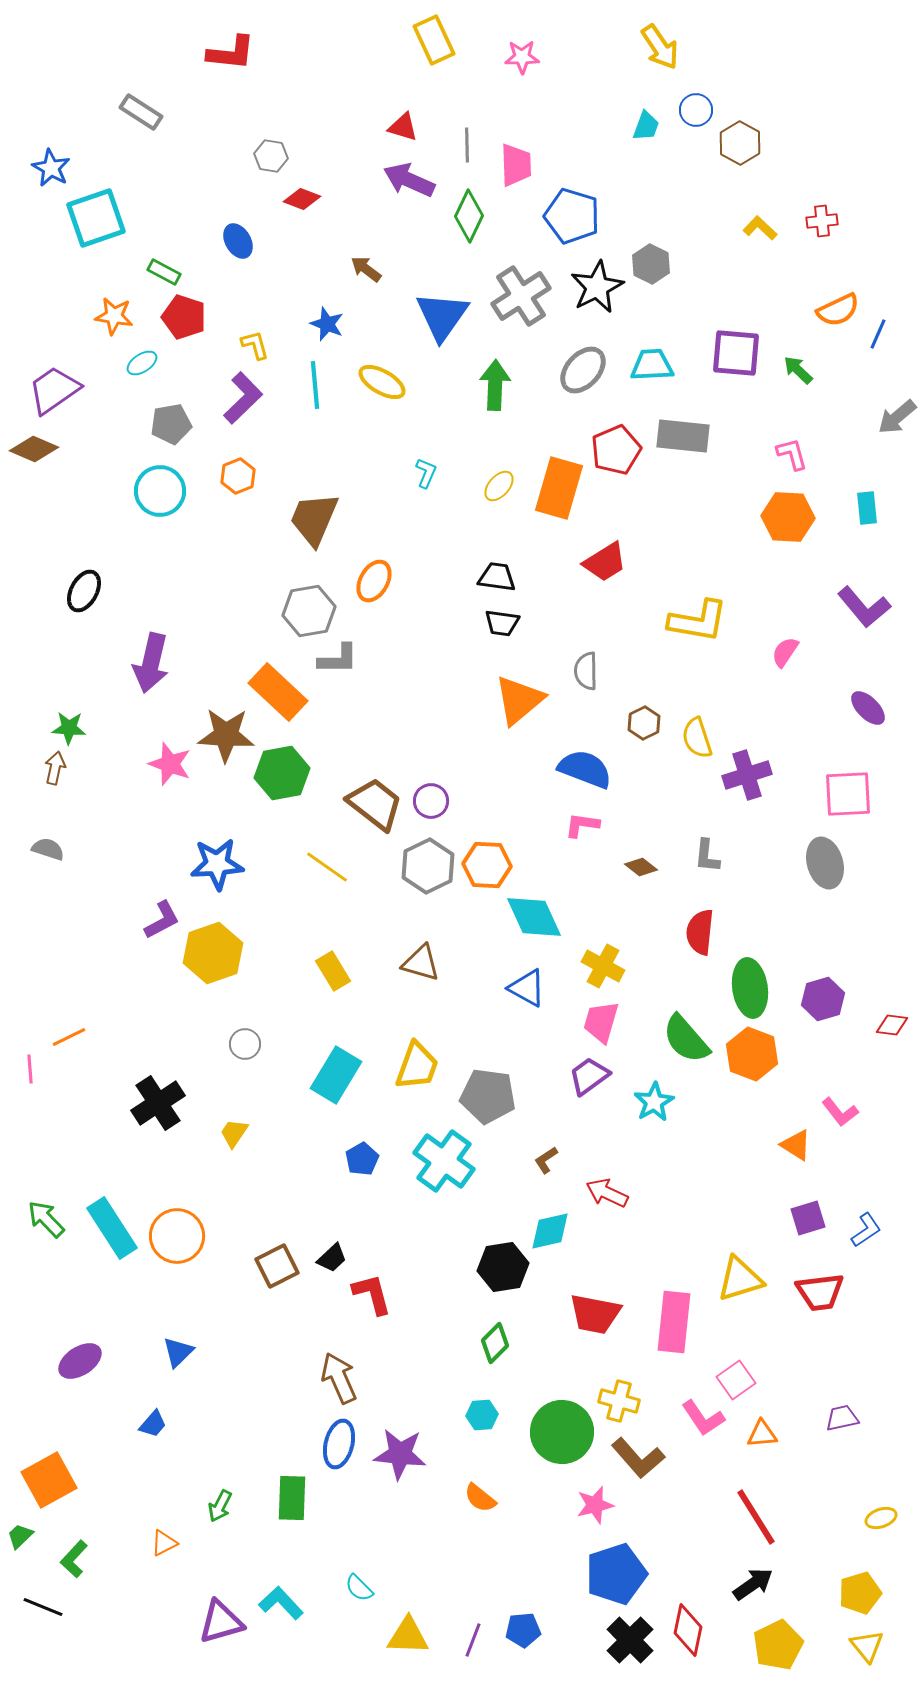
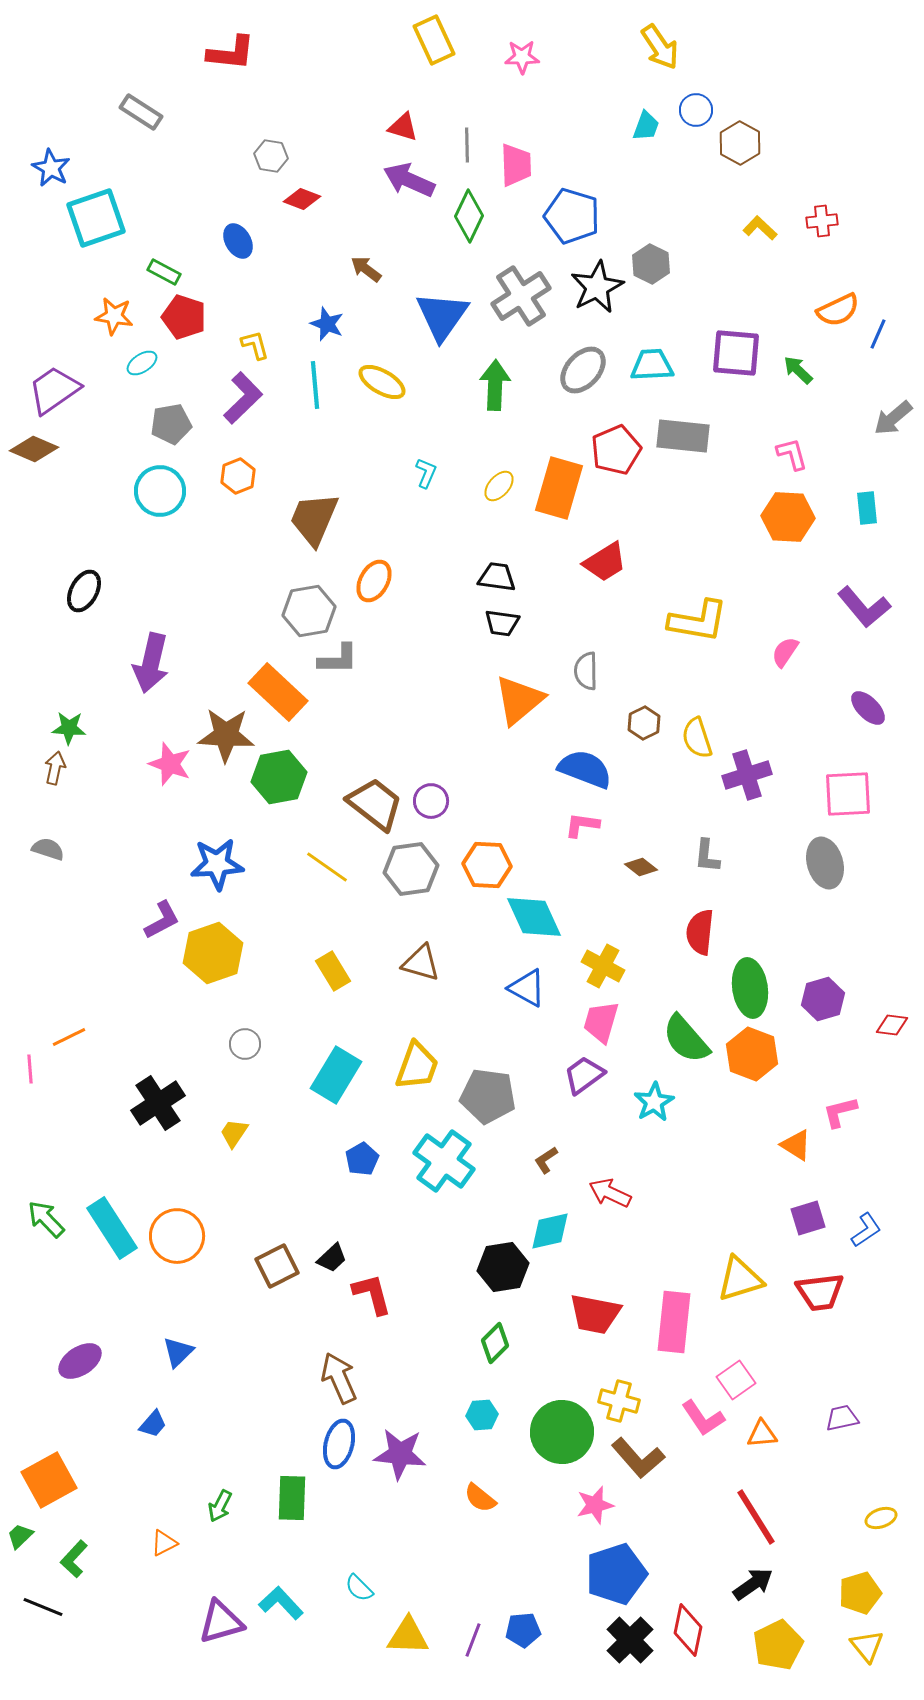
gray arrow at (897, 417): moved 4 px left, 1 px down
green hexagon at (282, 773): moved 3 px left, 4 px down
gray hexagon at (428, 866): moved 17 px left, 3 px down; rotated 18 degrees clockwise
purple trapezoid at (589, 1076): moved 5 px left, 1 px up
pink L-shape at (840, 1112): rotated 114 degrees clockwise
red arrow at (607, 1193): moved 3 px right
